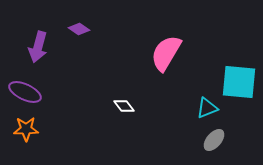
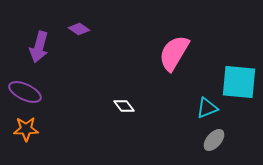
purple arrow: moved 1 px right
pink semicircle: moved 8 px right
